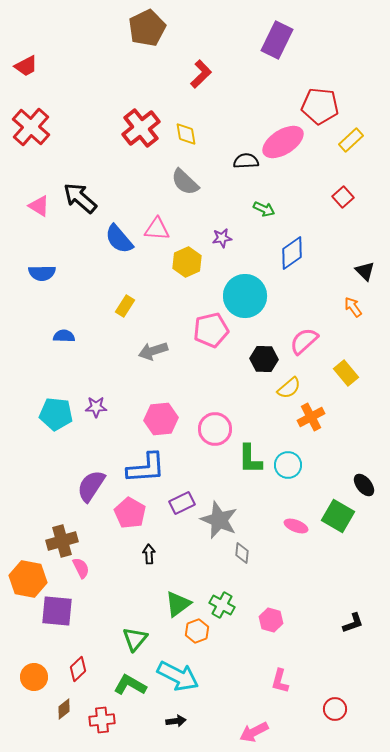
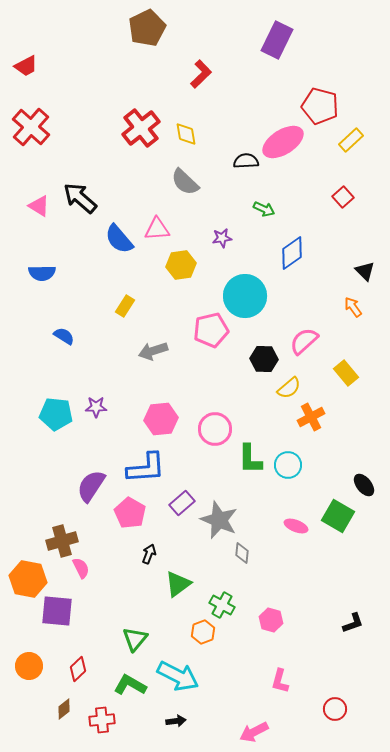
red pentagon at (320, 106): rotated 9 degrees clockwise
pink triangle at (157, 229): rotated 8 degrees counterclockwise
yellow hexagon at (187, 262): moved 6 px left, 3 px down; rotated 16 degrees clockwise
blue semicircle at (64, 336): rotated 30 degrees clockwise
purple rectangle at (182, 503): rotated 15 degrees counterclockwise
black arrow at (149, 554): rotated 24 degrees clockwise
green triangle at (178, 604): moved 20 px up
orange hexagon at (197, 631): moved 6 px right, 1 px down
orange circle at (34, 677): moved 5 px left, 11 px up
